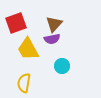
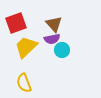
brown triangle: rotated 24 degrees counterclockwise
yellow trapezoid: moved 2 px left, 2 px up; rotated 75 degrees clockwise
cyan circle: moved 16 px up
yellow semicircle: rotated 30 degrees counterclockwise
